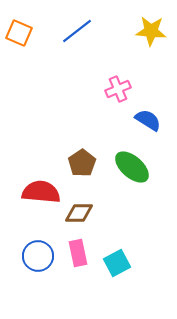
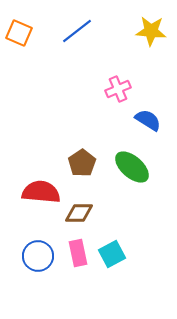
cyan square: moved 5 px left, 9 px up
